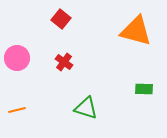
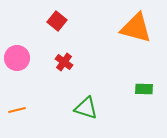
red square: moved 4 px left, 2 px down
orange triangle: moved 3 px up
